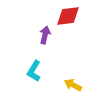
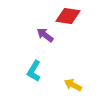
red diamond: rotated 15 degrees clockwise
purple arrow: rotated 66 degrees counterclockwise
